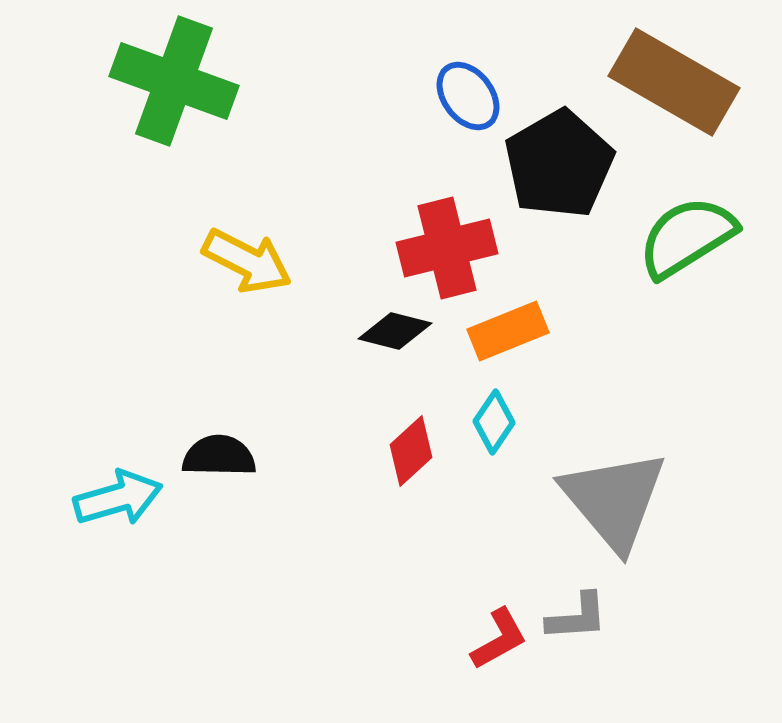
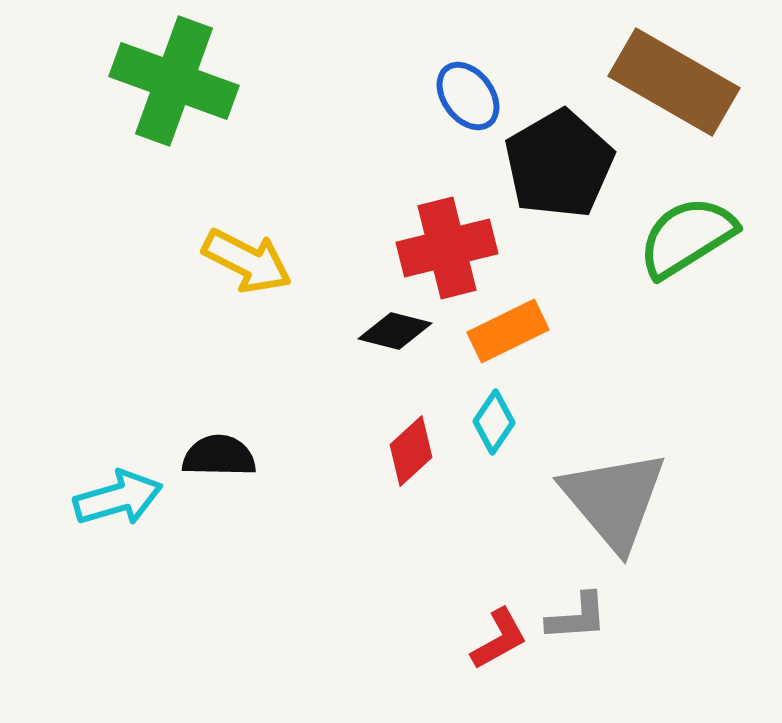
orange rectangle: rotated 4 degrees counterclockwise
